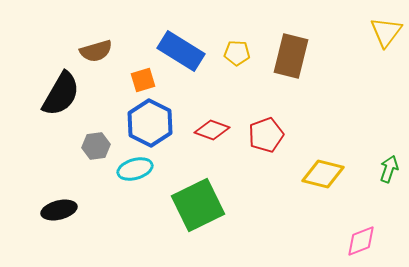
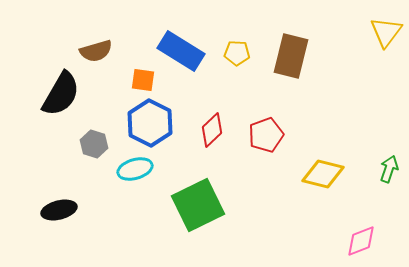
orange square: rotated 25 degrees clockwise
red diamond: rotated 64 degrees counterclockwise
gray hexagon: moved 2 px left, 2 px up; rotated 24 degrees clockwise
